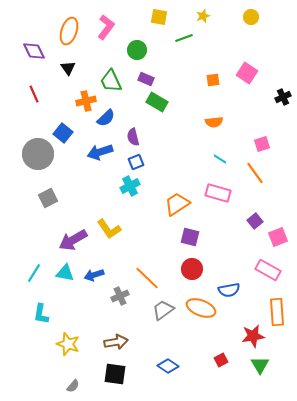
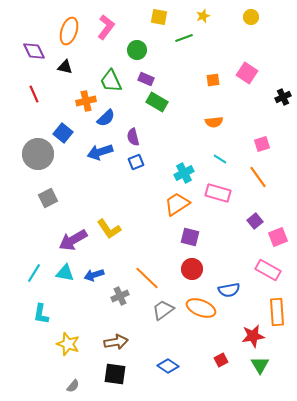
black triangle at (68, 68): moved 3 px left, 1 px up; rotated 42 degrees counterclockwise
orange line at (255, 173): moved 3 px right, 4 px down
cyan cross at (130, 186): moved 54 px right, 13 px up
